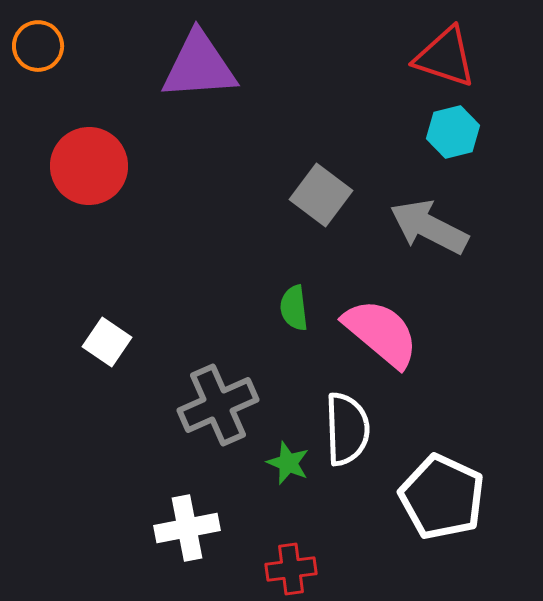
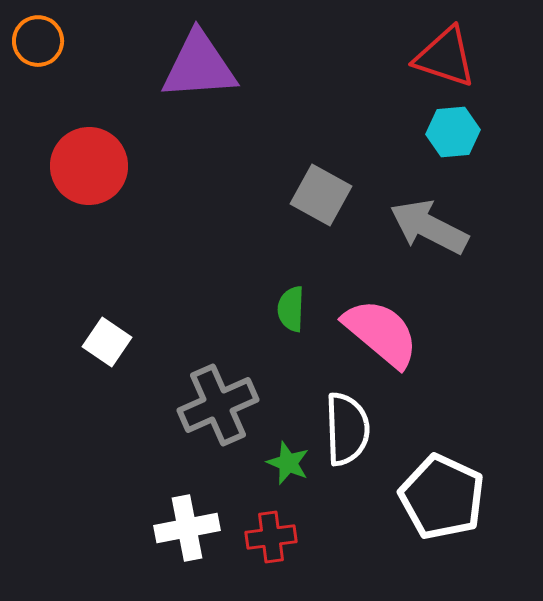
orange circle: moved 5 px up
cyan hexagon: rotated 9 degrees clockwise
gray square: rotated 8 degrees counterclockwise
green semicircle: moved 3 px left, 1 px down; rotated 9 degrees clockwise
red cross: moved 20 px left, 32 px up
